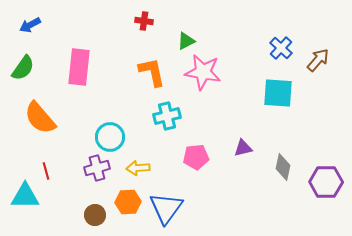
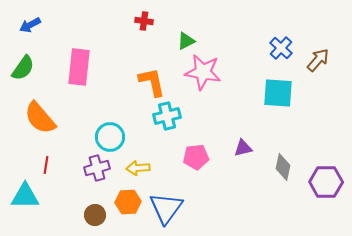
orange L-shape: moved 10 px down
red line: moved 6 px up; rotated 24 degrees clockwise
